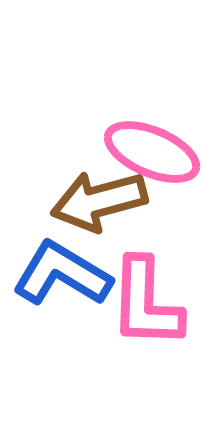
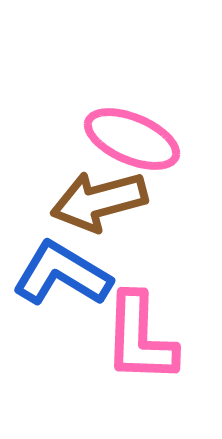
pink ellipse: moved 20 px left, 13 px up
pink L-shape: moved 6 px left, 35 px down
